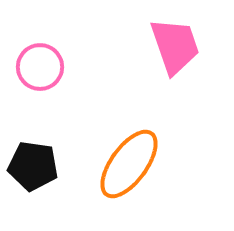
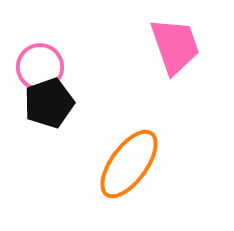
black pentagon: moved 16 px right, 63 px up; rotated 27 degrees counterclockwise
